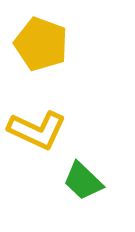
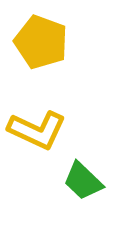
yellow pentagon: moved 2 px up
